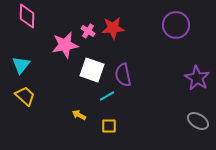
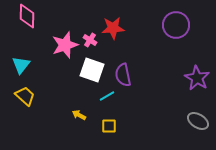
pink cross: moved 2 px right, 9 px down
pink star: rotated 8 degrees counterclockwise
